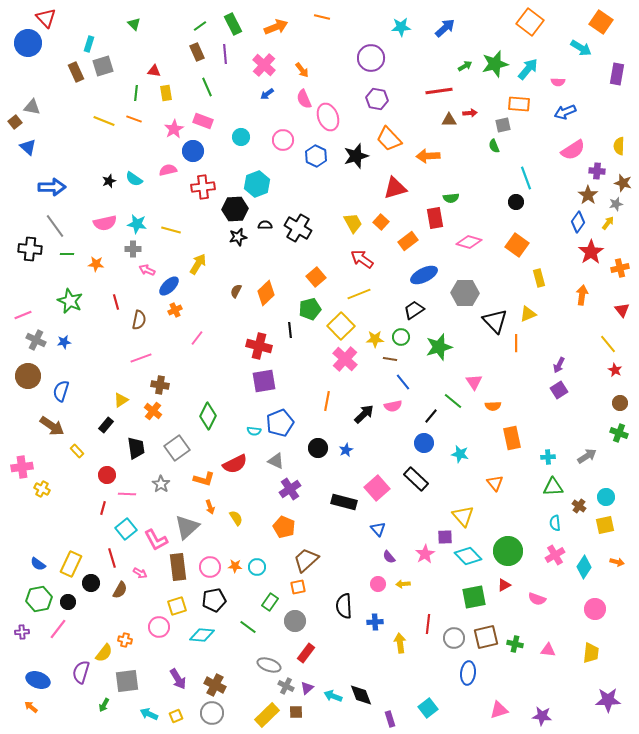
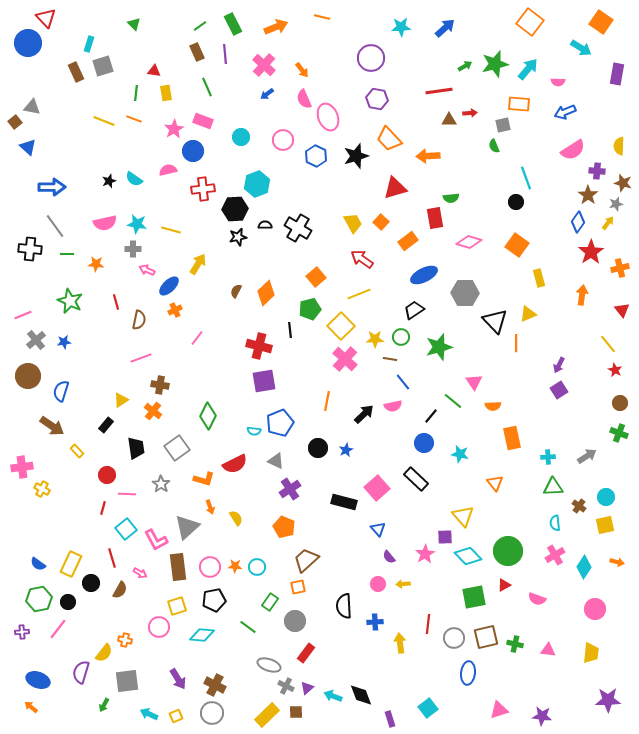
red cross at (203, 187): moved 2 px down
gray cross at (36, 340): rotated 24 degrees clockwise
